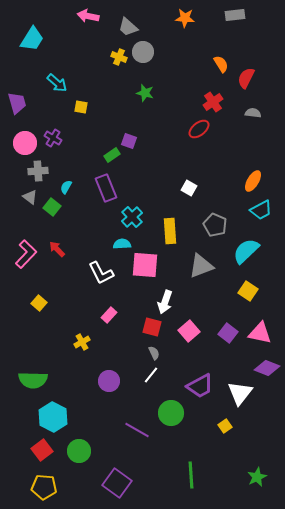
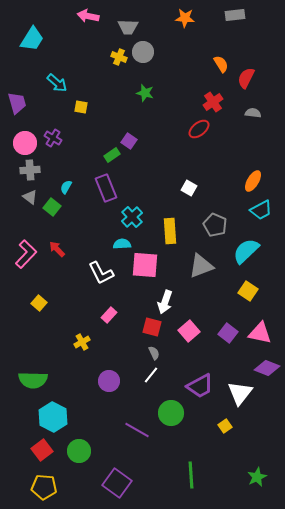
gray trapezoid at (128, 27): rotated 40 degrees counterclockwise
purple square at (129, 141): rotated 14 degrees clockwise
gray cross at (38, 171): moved 8 px left, 1 px up
